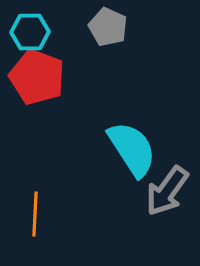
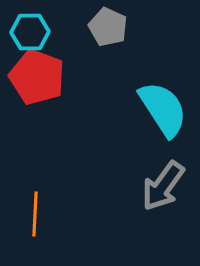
cyan semicircle: moved 31 px right, 40 px up
gray arrow: moved 4 px left, 5 px up
